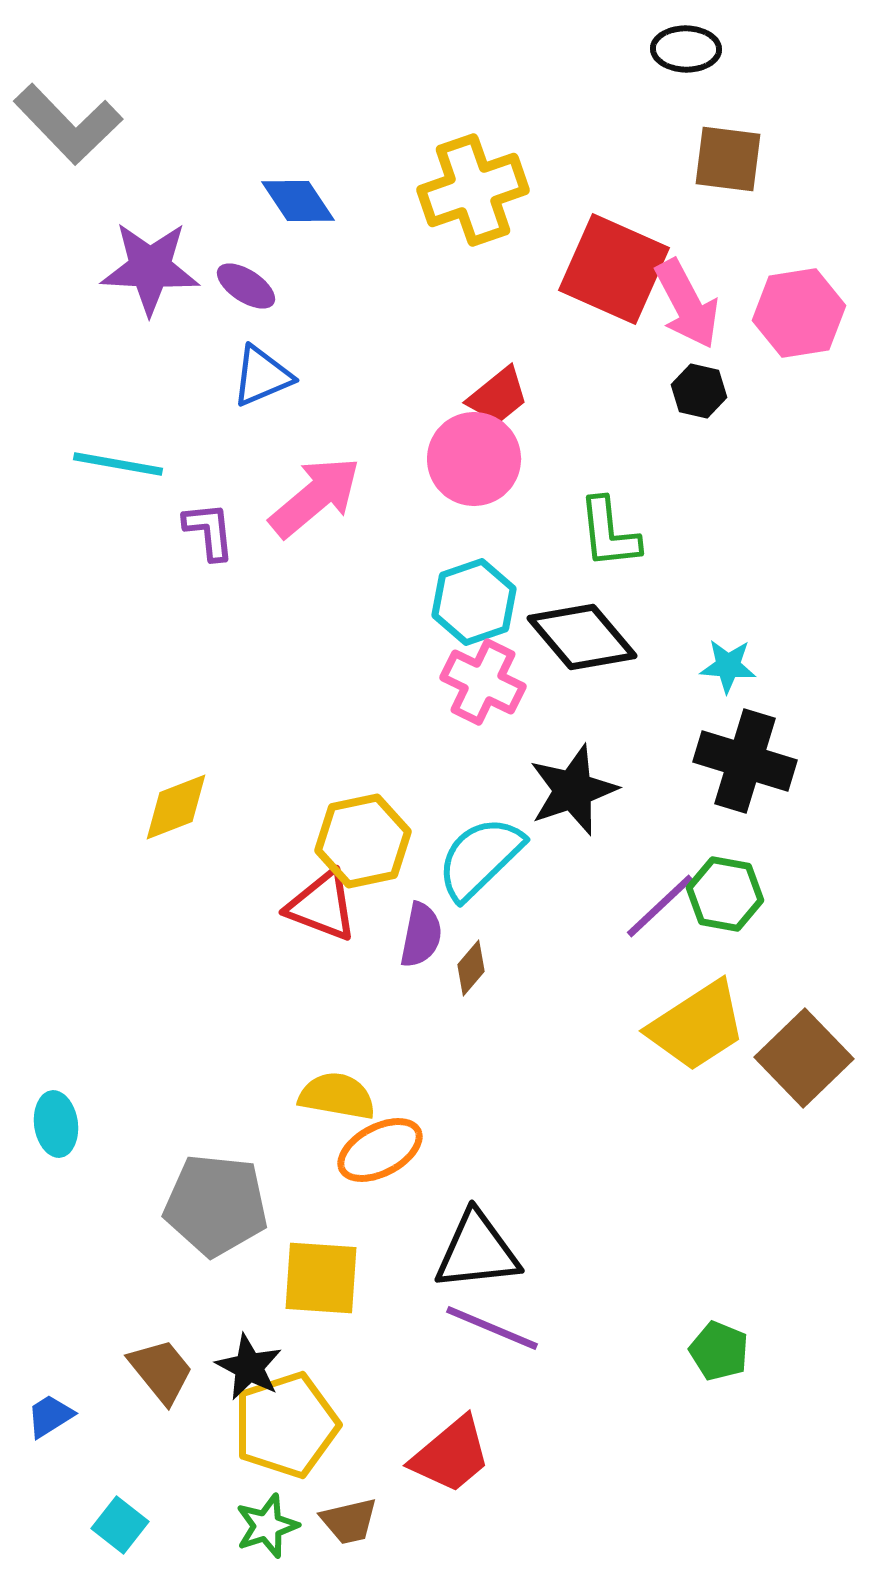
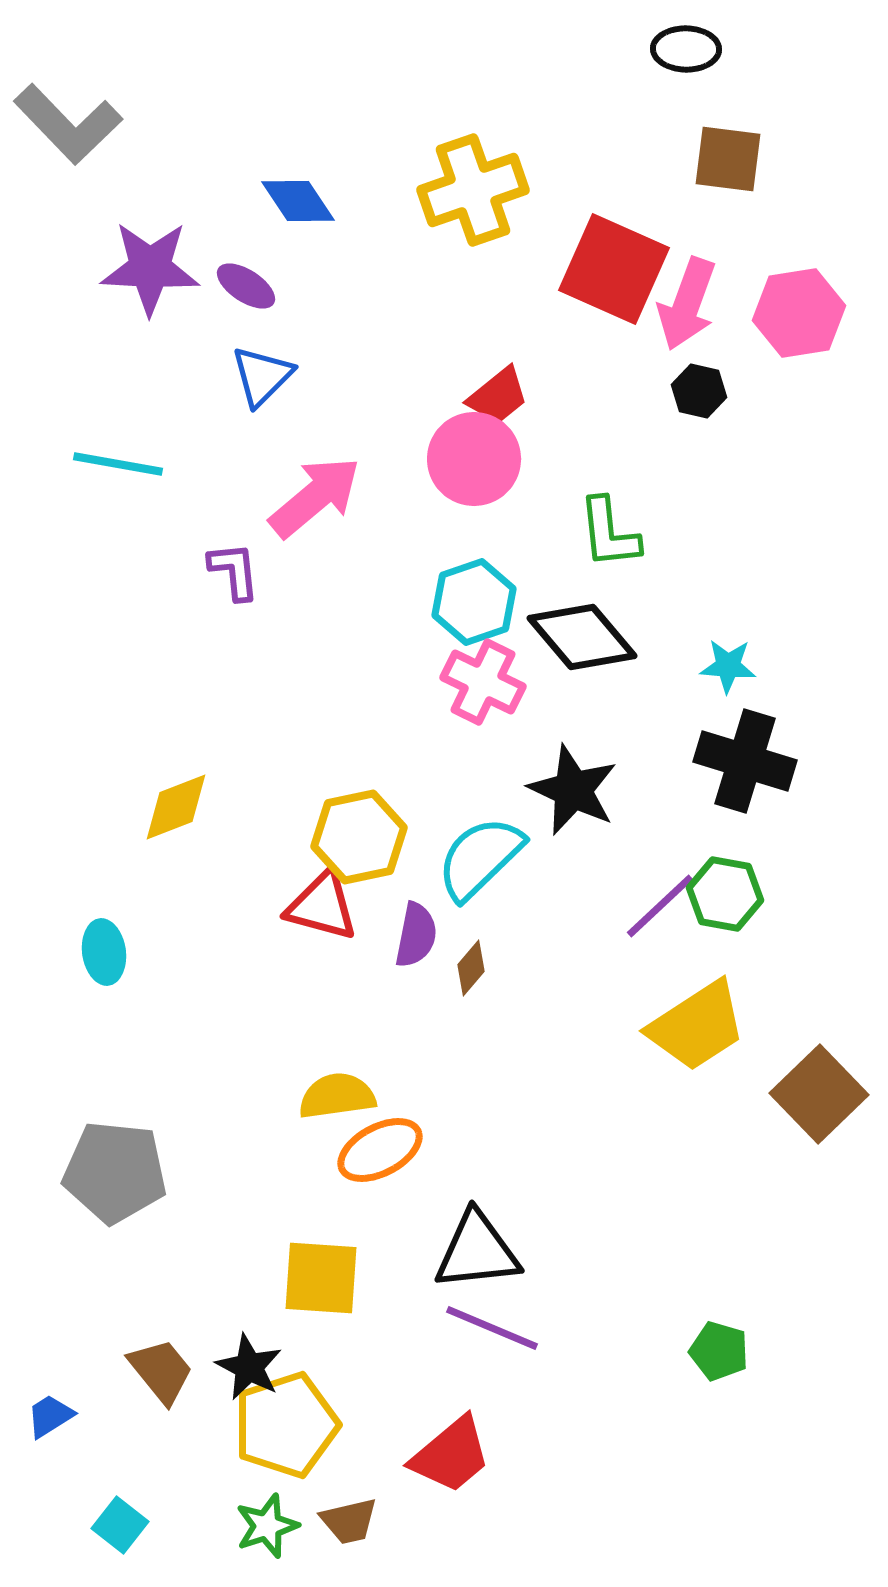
pink arrow at (687, 304): rotated 48 degrees clockwise
blue triangle at (262, 376): rotated 22 degrees counterclockwise
purple L-shape at (209, 531): moved 25 px right, 40 px down
black star at (573, 790): rotated 28 degrees counterclockwise
yellow hexagon at (363, 841): moved 4 px left, 4 px up
red triangle at (322, 906): rotated 6 degrees counterclockwise
purple semicircle at (421, 935): moved 5 px left
brown square at (804, 1058): moved 15 px right, 36 px down
yellow semicircle at (337, 1096): rotated 18 degrees counterclockwise
cyan ellipse at (56, 1124): moved 48 px right, 172 px up
gray pentagon at (216, 1205): moved 101 px left, 33 px up
green pentagon at (719, 1351): rotated 6 degrees counterclockwise
